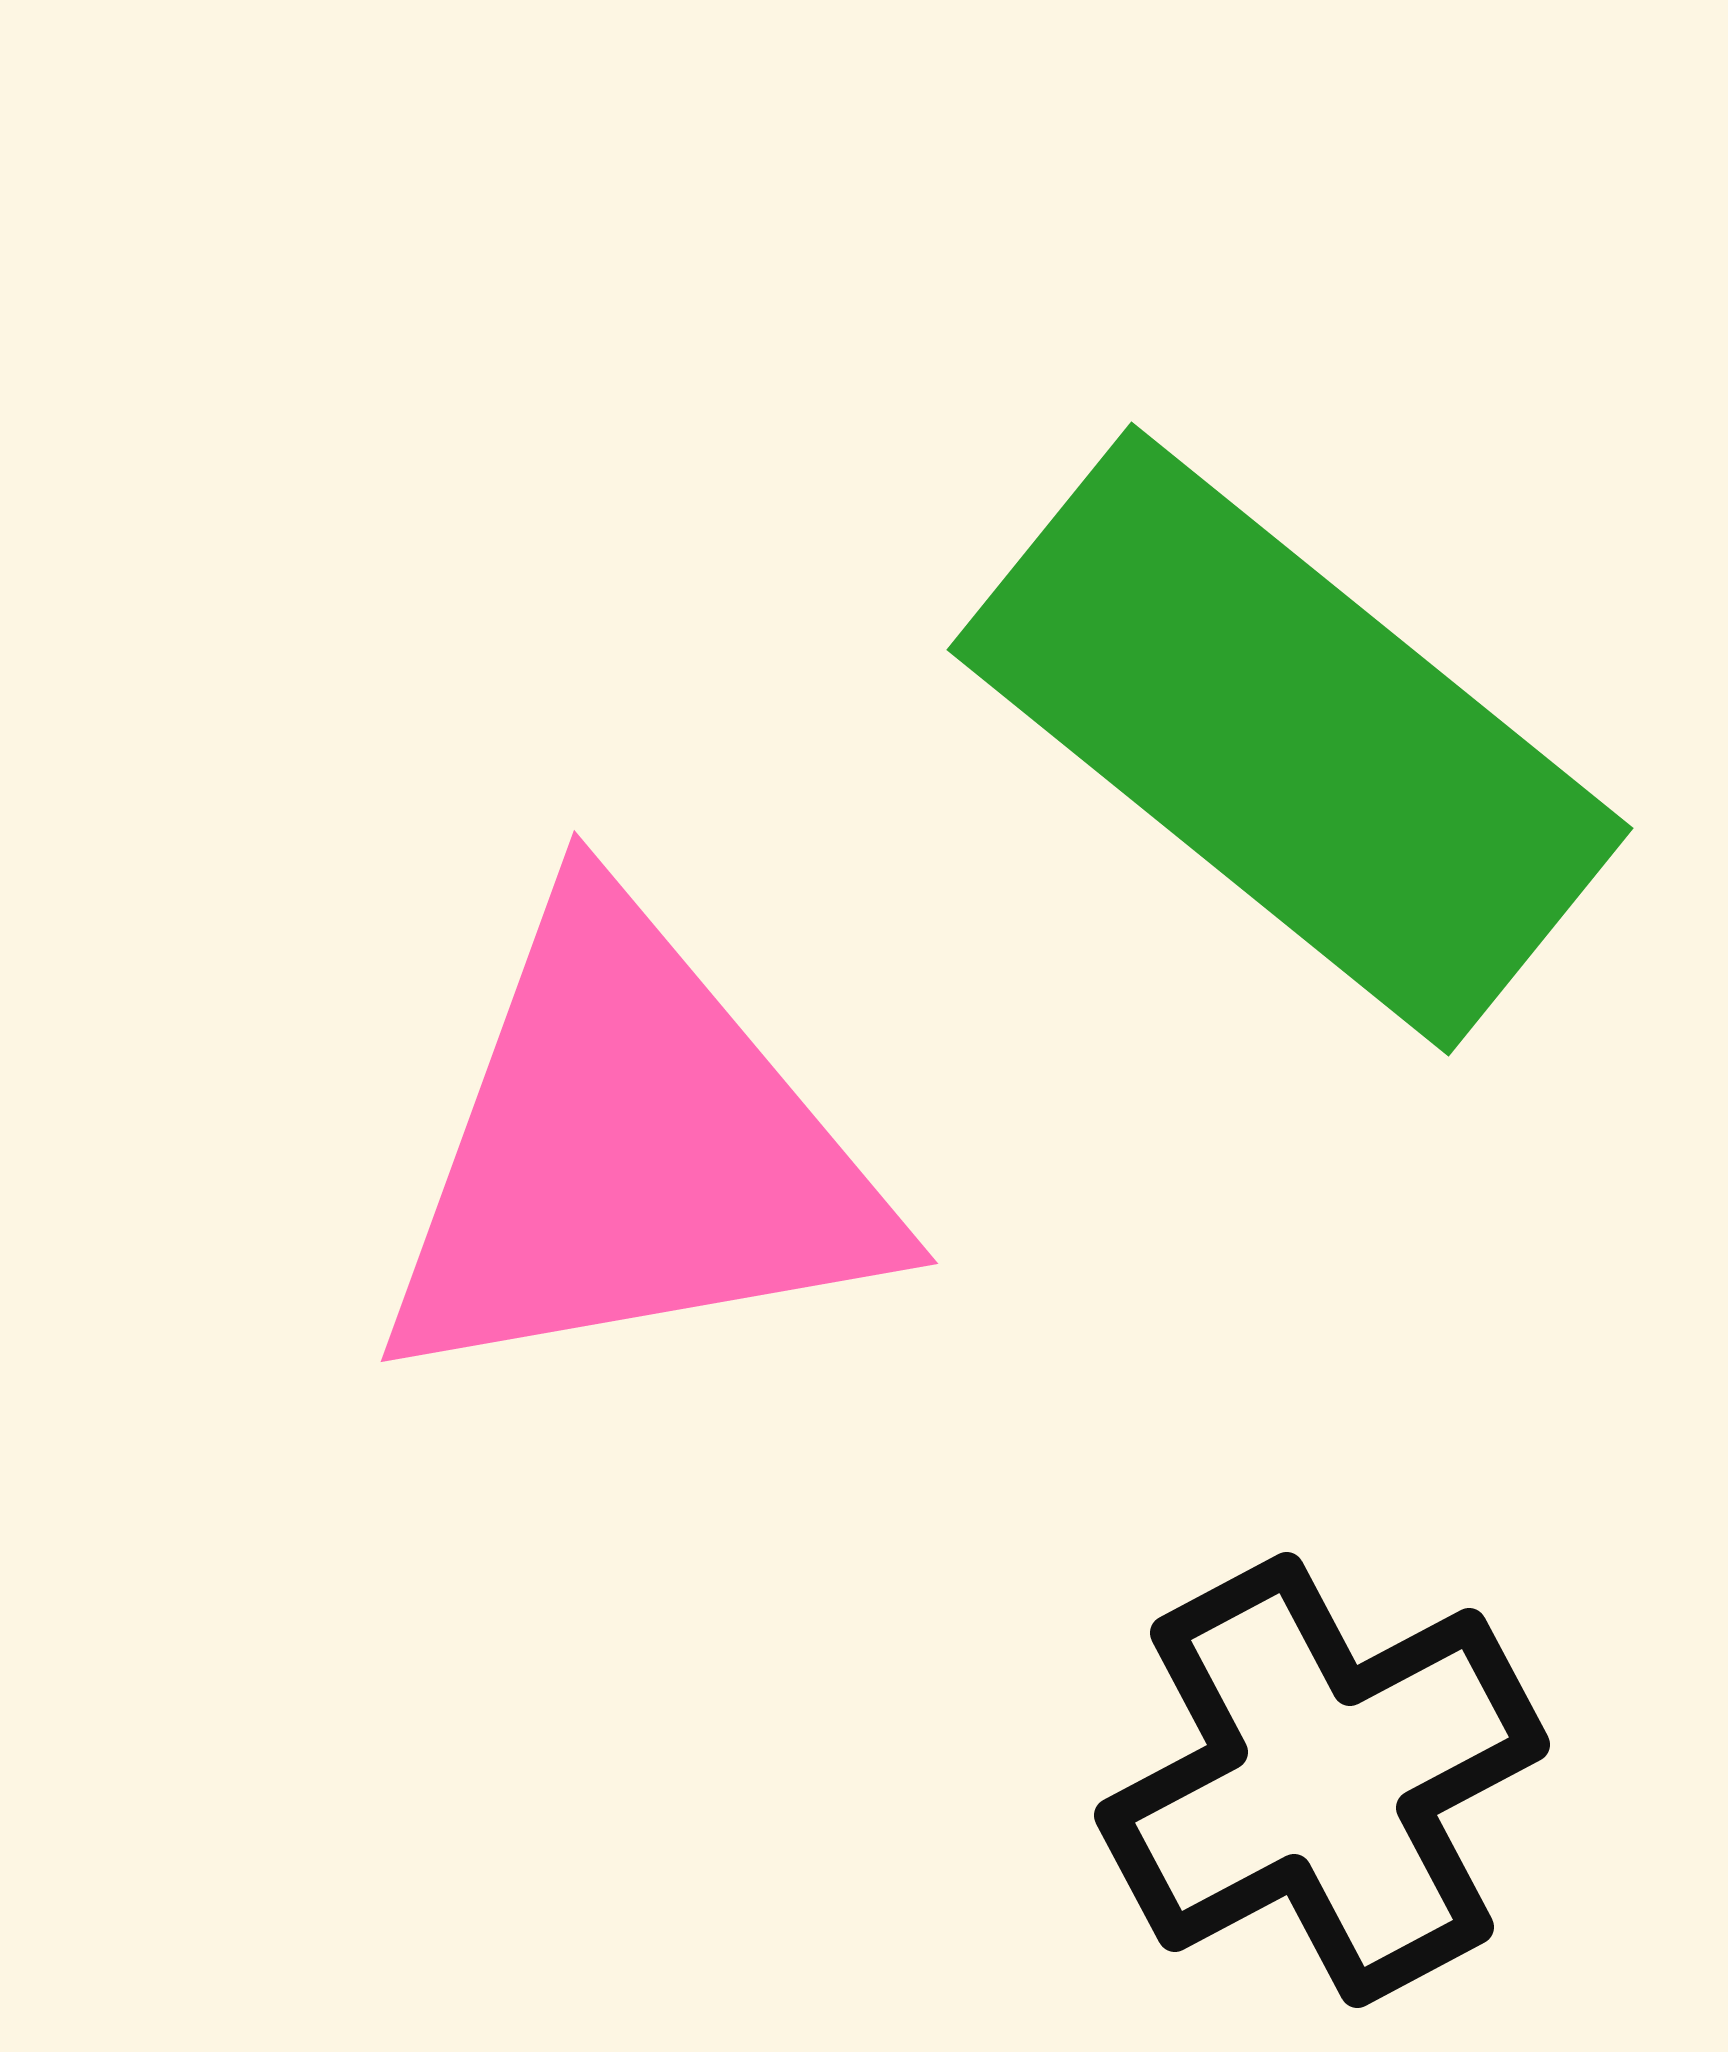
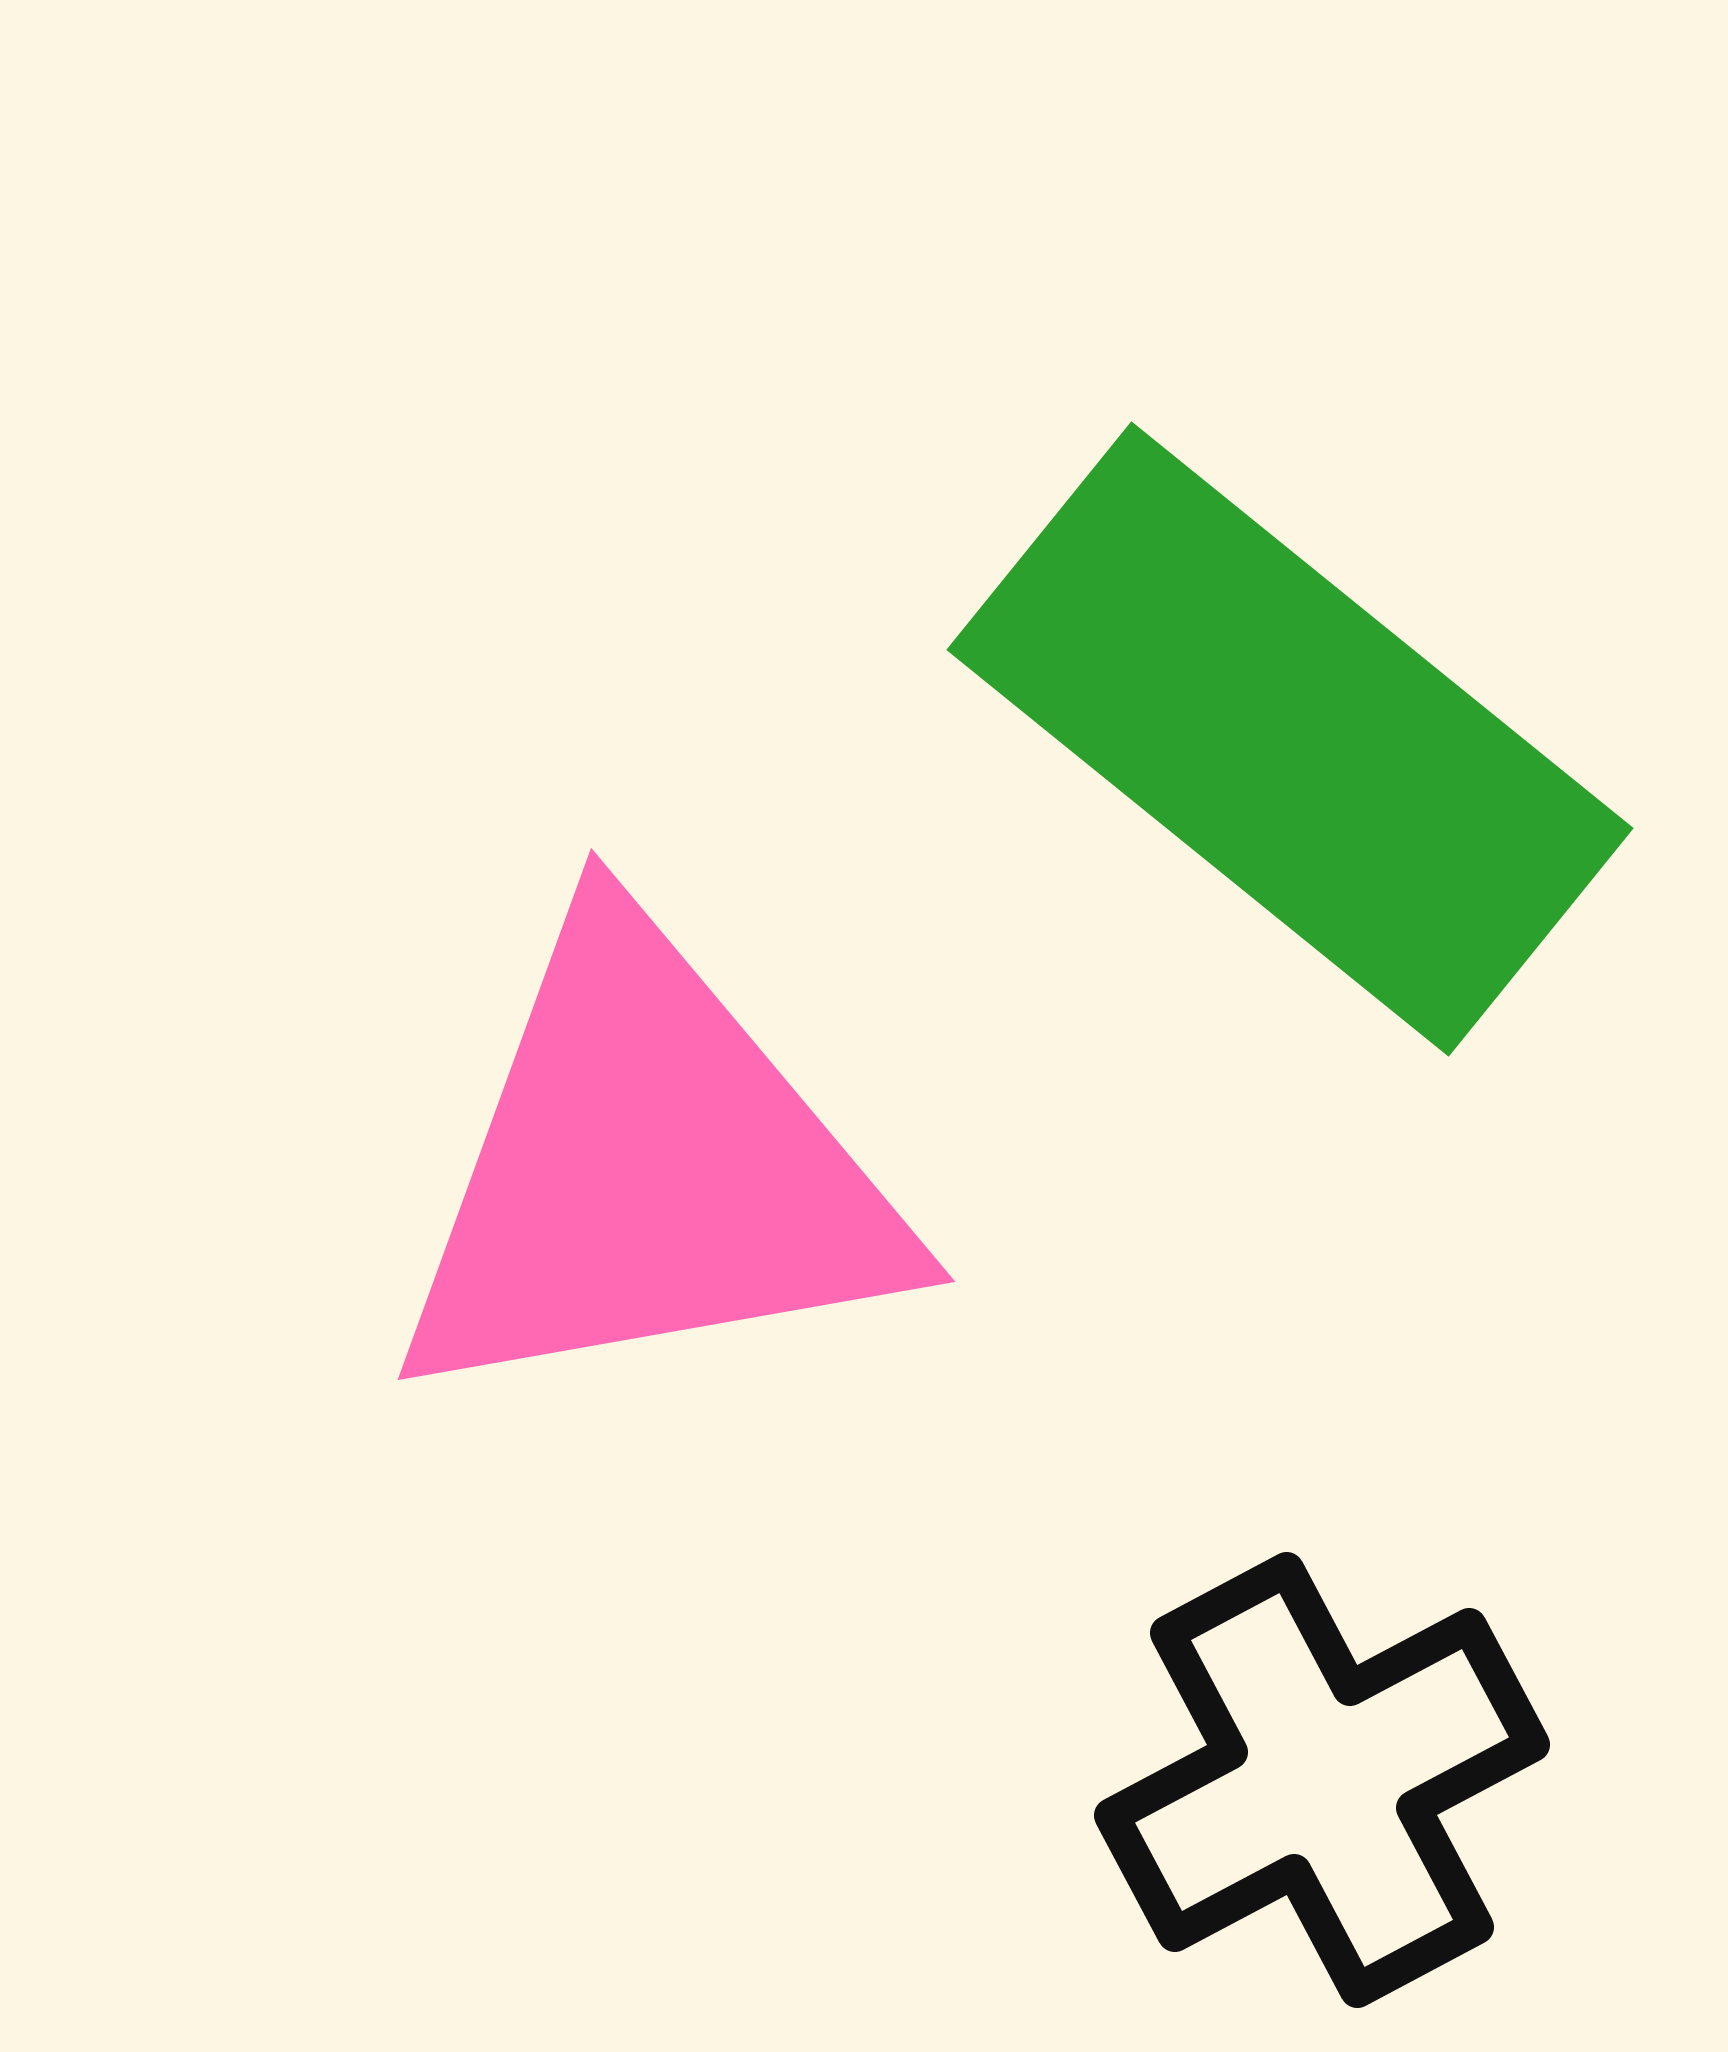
pink triangle: moved 17 px right, 18 px down
